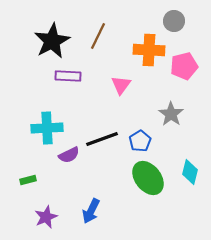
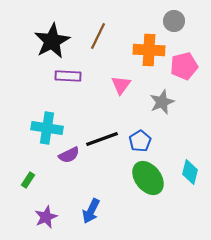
gray star: moved 9 px left, 12 px up; rotated 15 degrees clockwise
cyan cross: rotated 12 degrees clockwise
green rectangle: rotated 42 degrees counterclockwise
